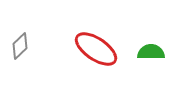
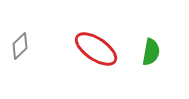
green semicircle: rotated 100 degrees clockwise
